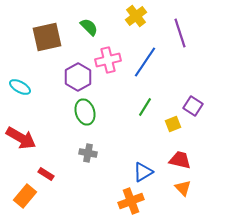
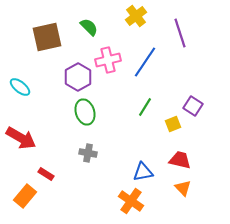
cyan ellipse: rotated 10 degrees clockwise
blue triangle: rotated 20 degrees clockwise
orange cross: rotated 35 degrees counterclockwise
